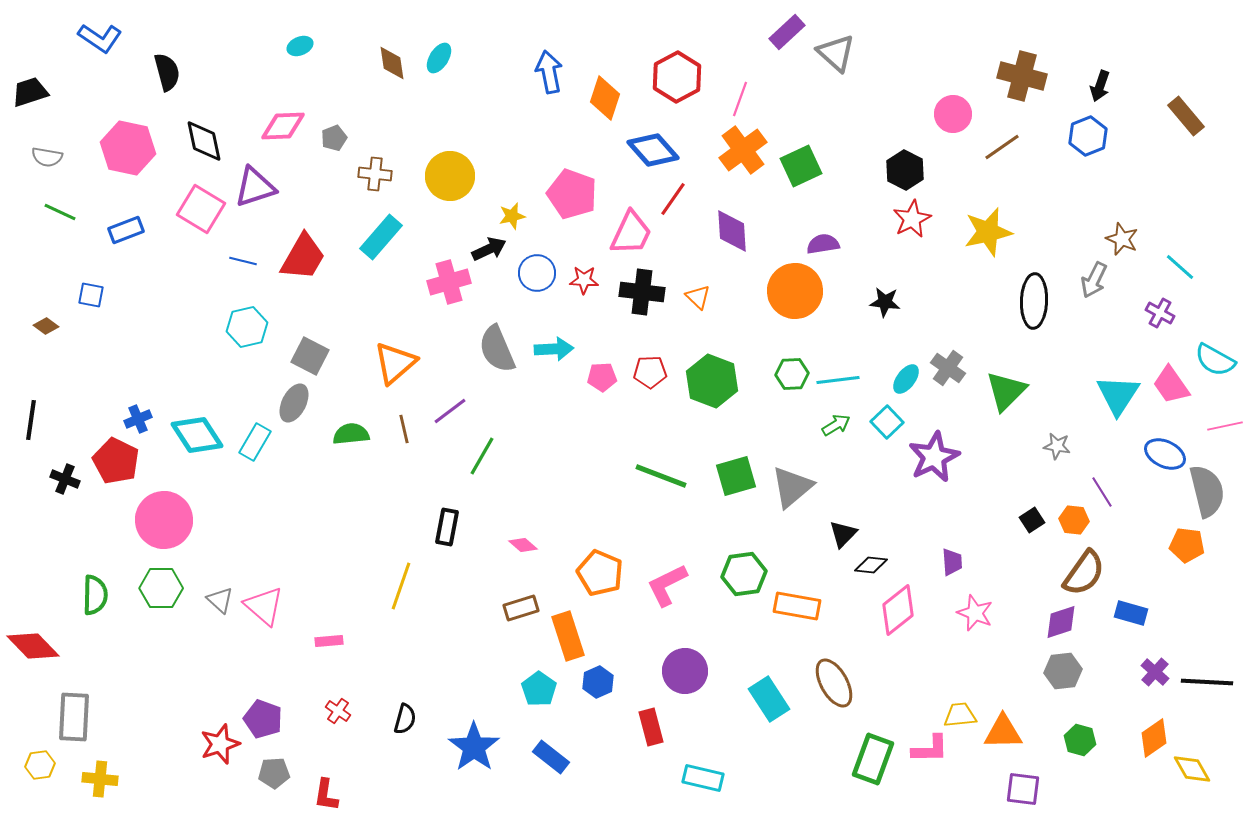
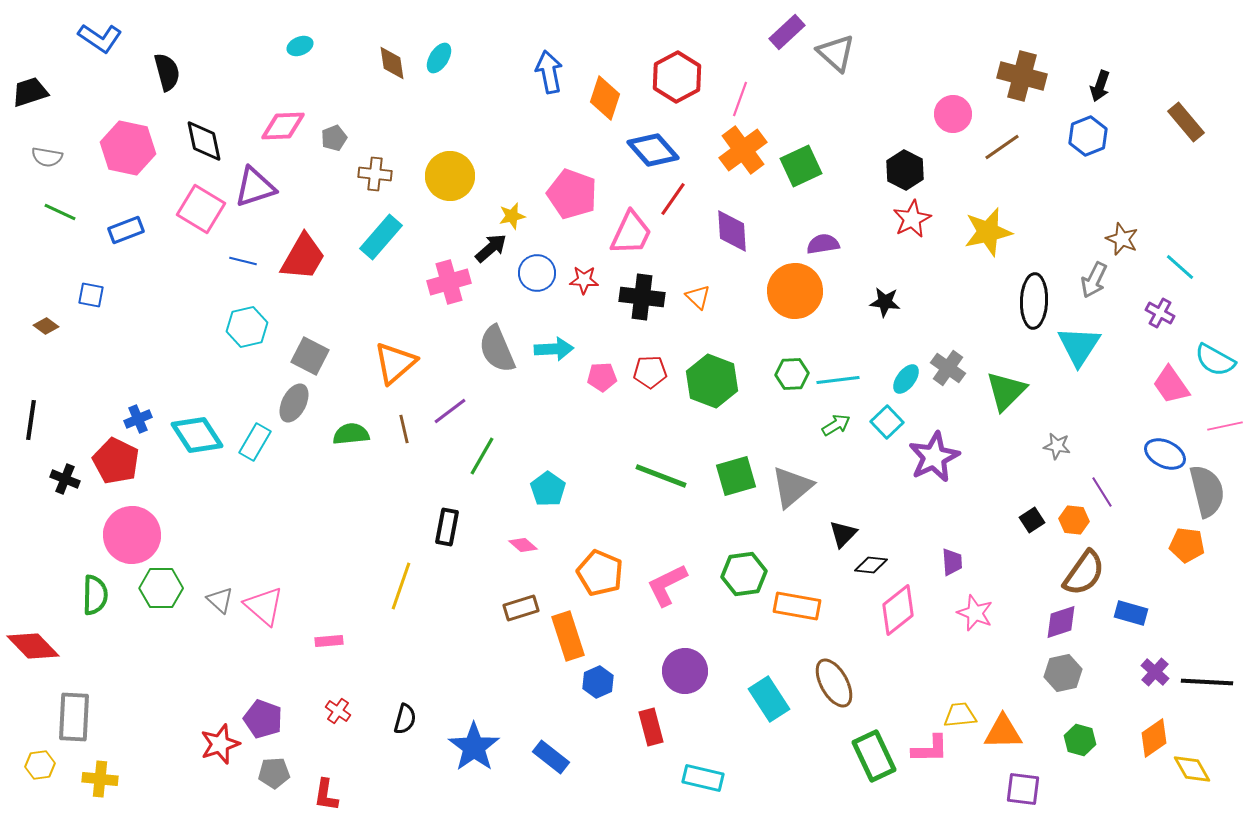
brown rectangle at (1186, 116): moved 6 px down
black arrow at (489, 249): moved 2 px right, 1 px up; rotated 16 degrees counterclockwise
black cross at (642, 292): moved 5 px down
cyan triangle at (1118, 395): moved 39 px left, 49 px up
pink circle at (164, 520): moved 32 px left, 15 px down
gray hexagon at (1063, 671): moved 2 px down; rotated 6 degrees counterclockwise
cyan pentagon at (539, 689): moved 9 px right, 200 px up
green rectangle at (873, 759): moved 1 px right, 3 px up; rotated 45 degrees counterclockwise
